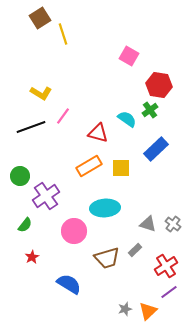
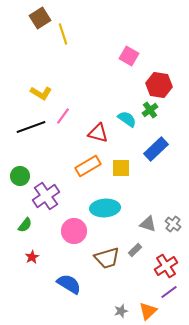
orange rectangle: moved 1 px left
gray star: moved 4 px left, 2 px down
